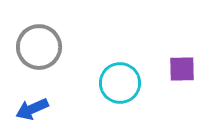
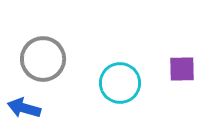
gray circle: moved 4 px right, 12 px down
blue arrow: moved 8 px left, 1 px up; rotated 40 degrees clockwise
